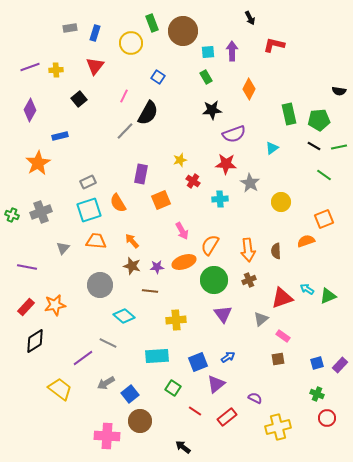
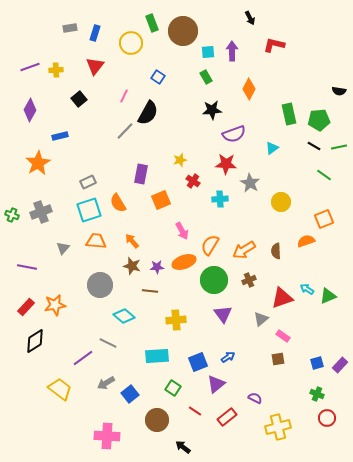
orange arrow at (248, 250): moved 4 px left; rotated 65 degrees clockwise
brown circle at (140, 421): moved 17 px right, 1 px up
